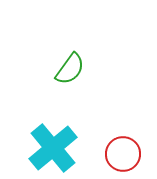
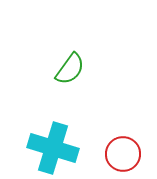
cyan cross: rotated 33 degrees counterclockwise
